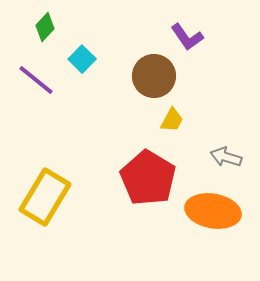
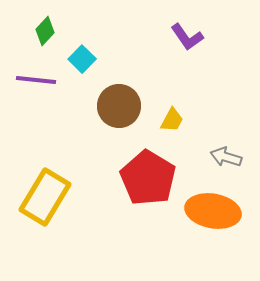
green diamond: moved 4 px down
brown circle: moved 35 px left, 30 px down
purple line: rotated 33 degrees counterclockwise
